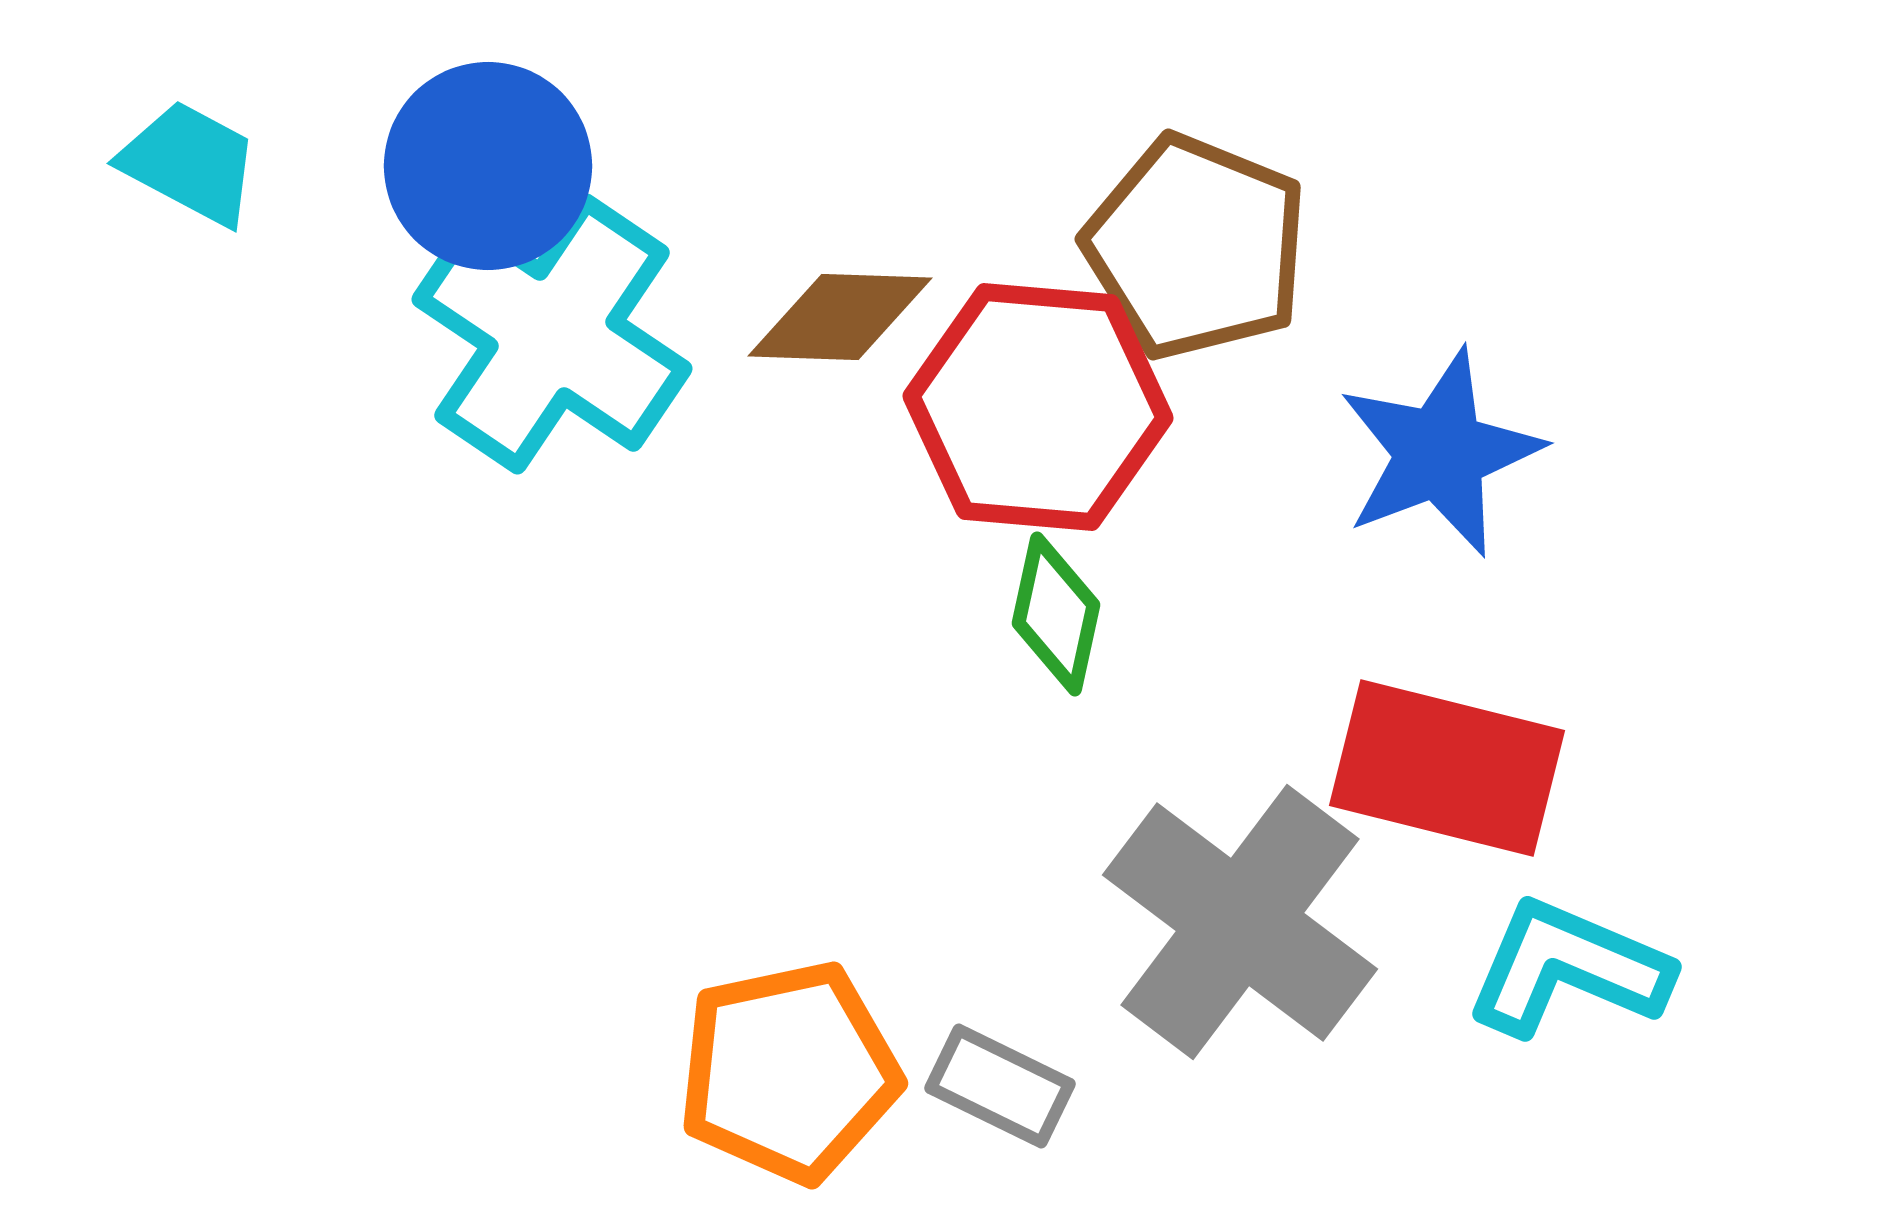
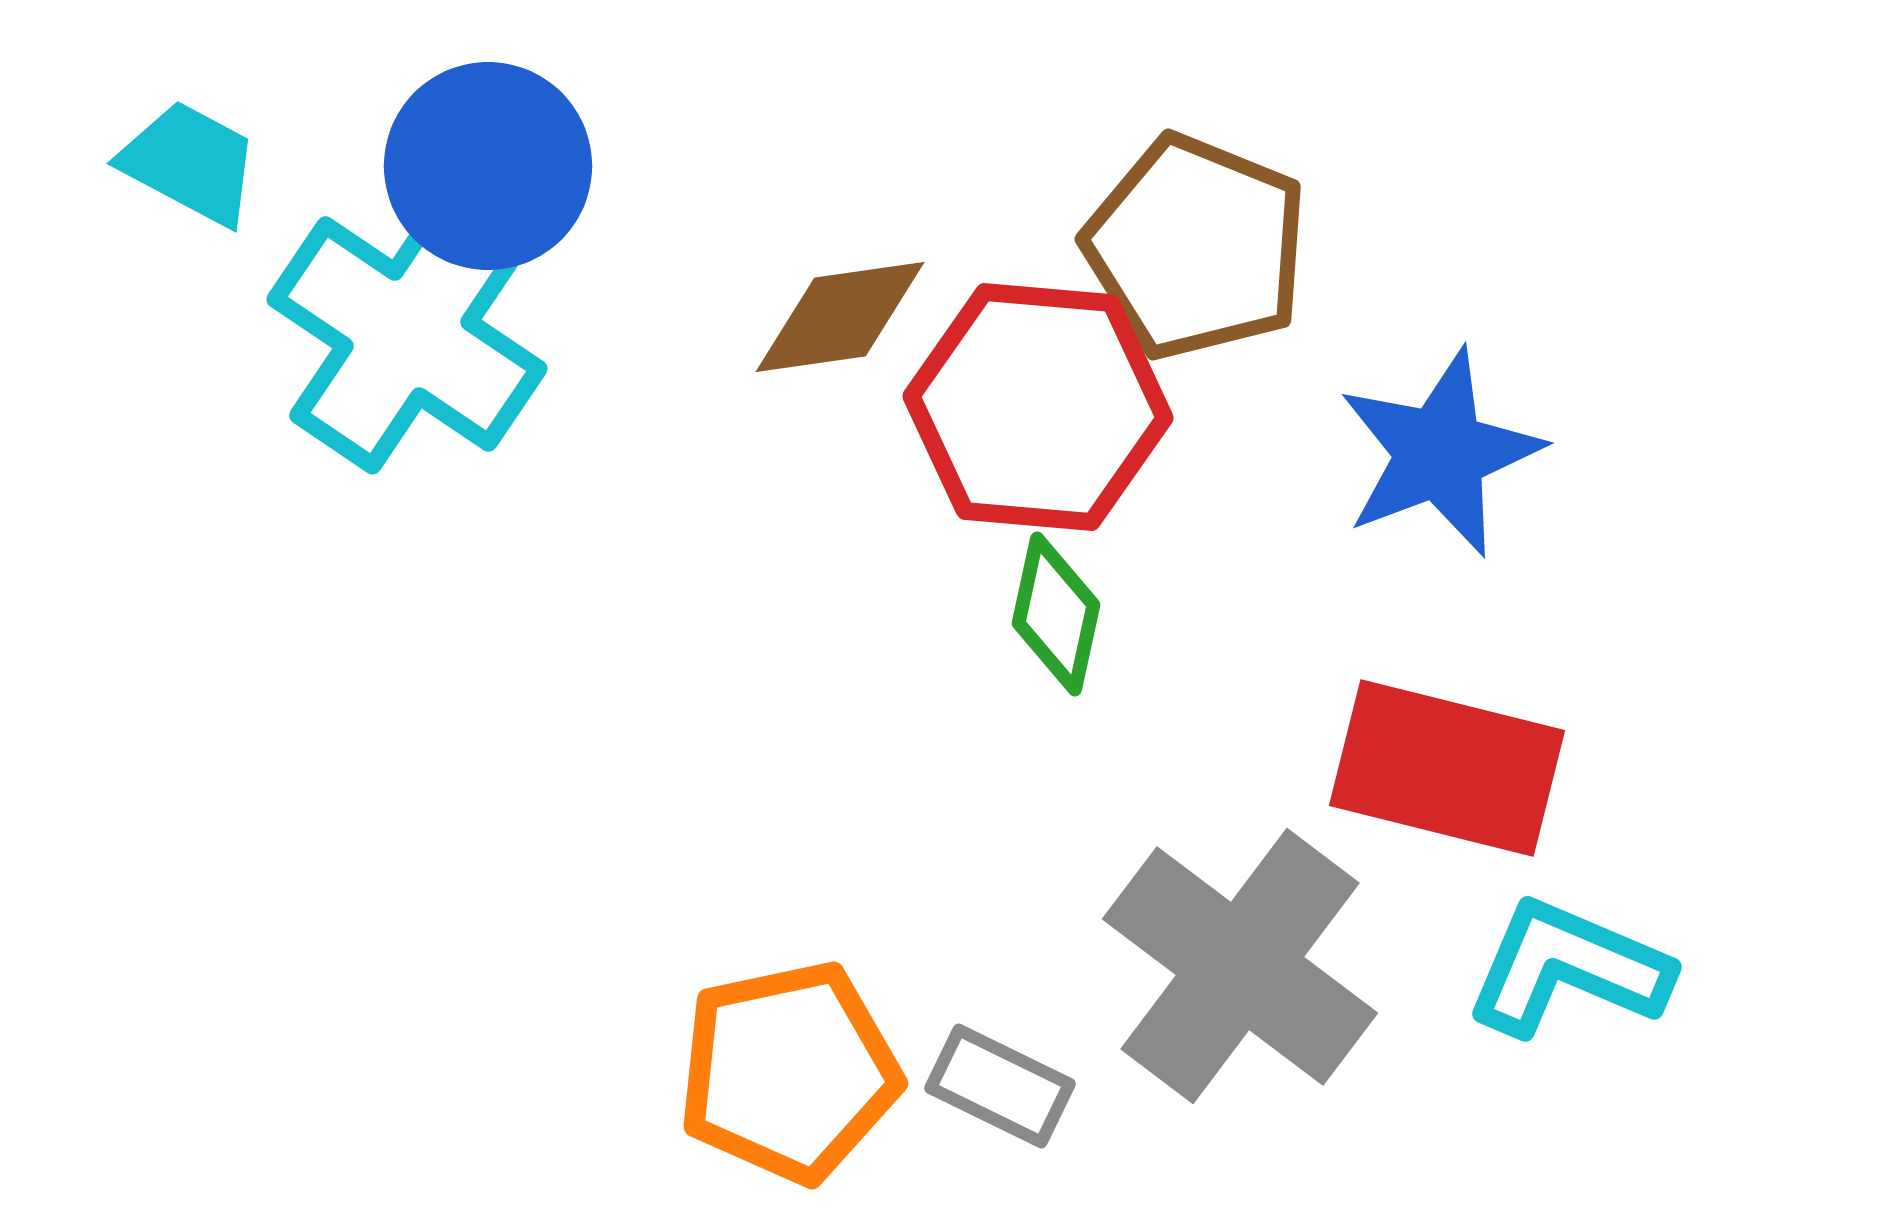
brown diamond: rotated 10 degrees counterclockwise
cyan cross: moved 145 px left
gray cross: moved 44 px down
